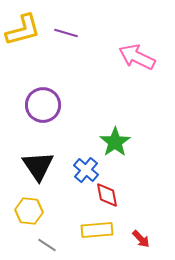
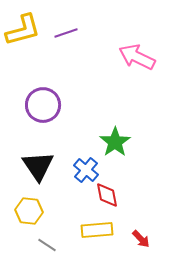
purple line: rotated 35 degrees counterclockwise
